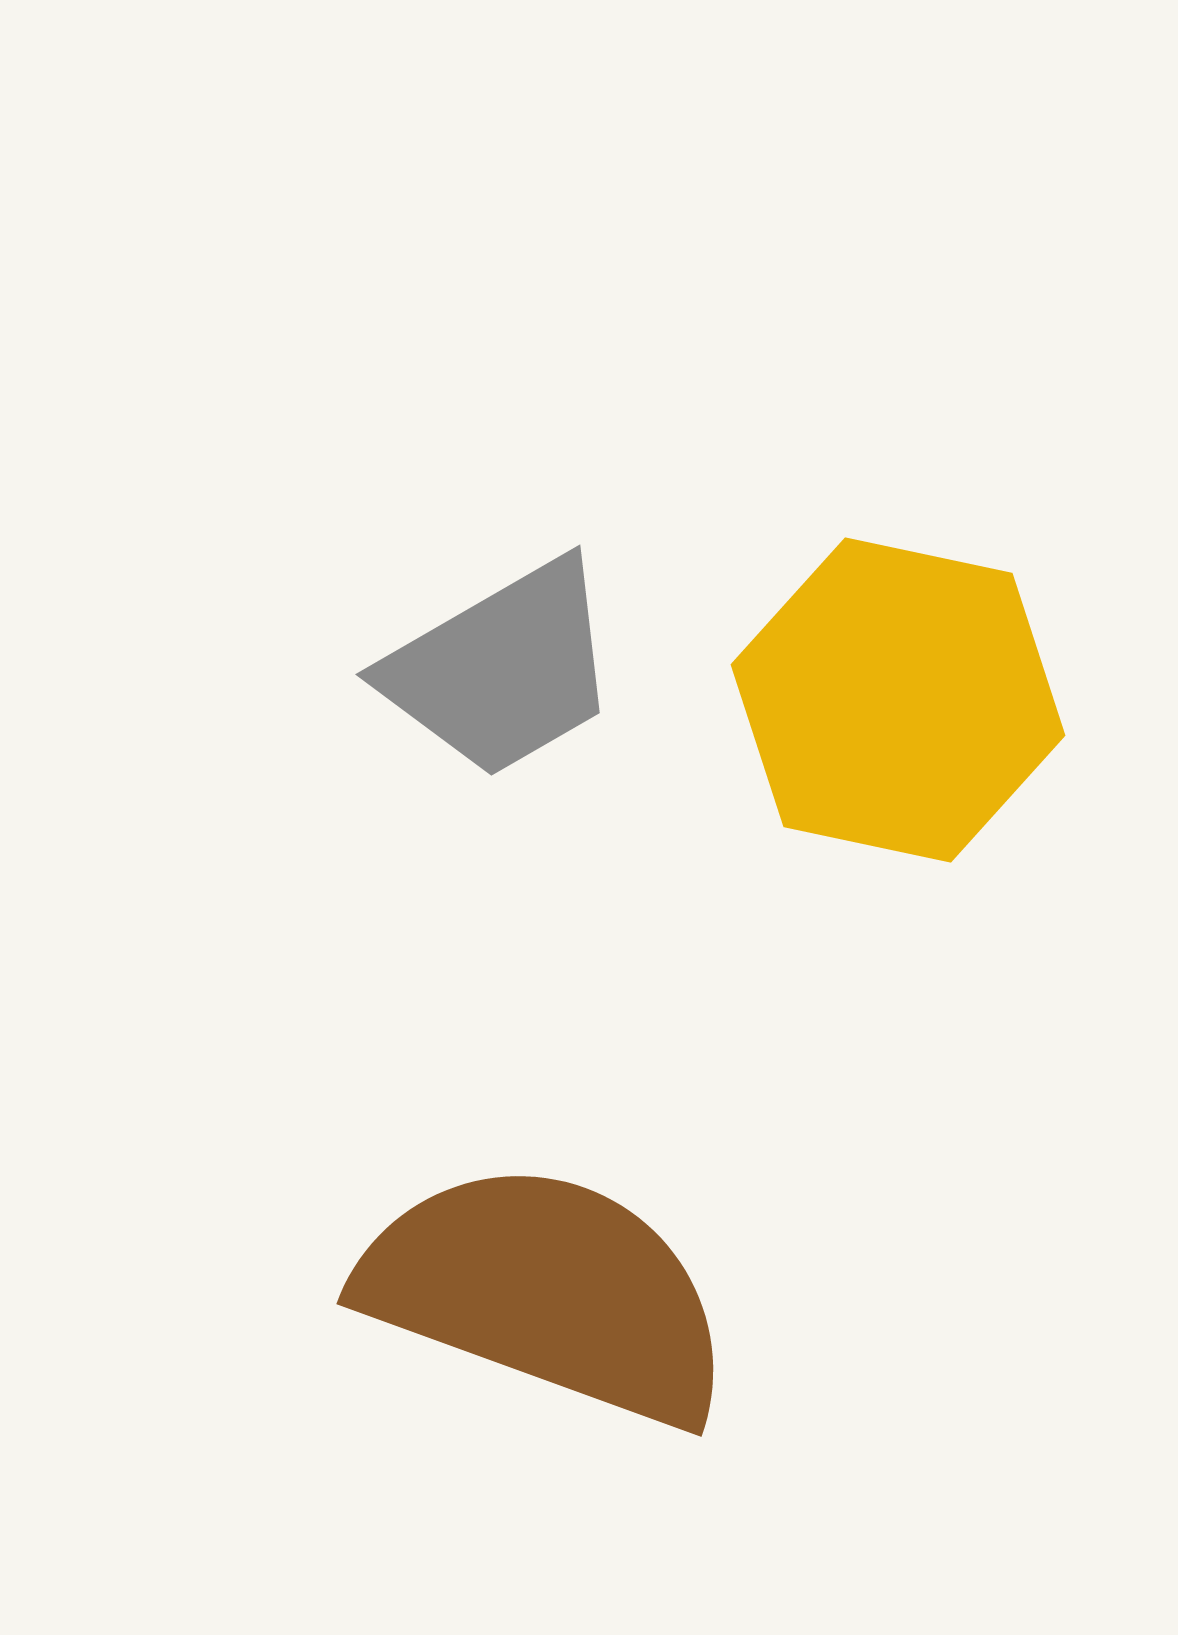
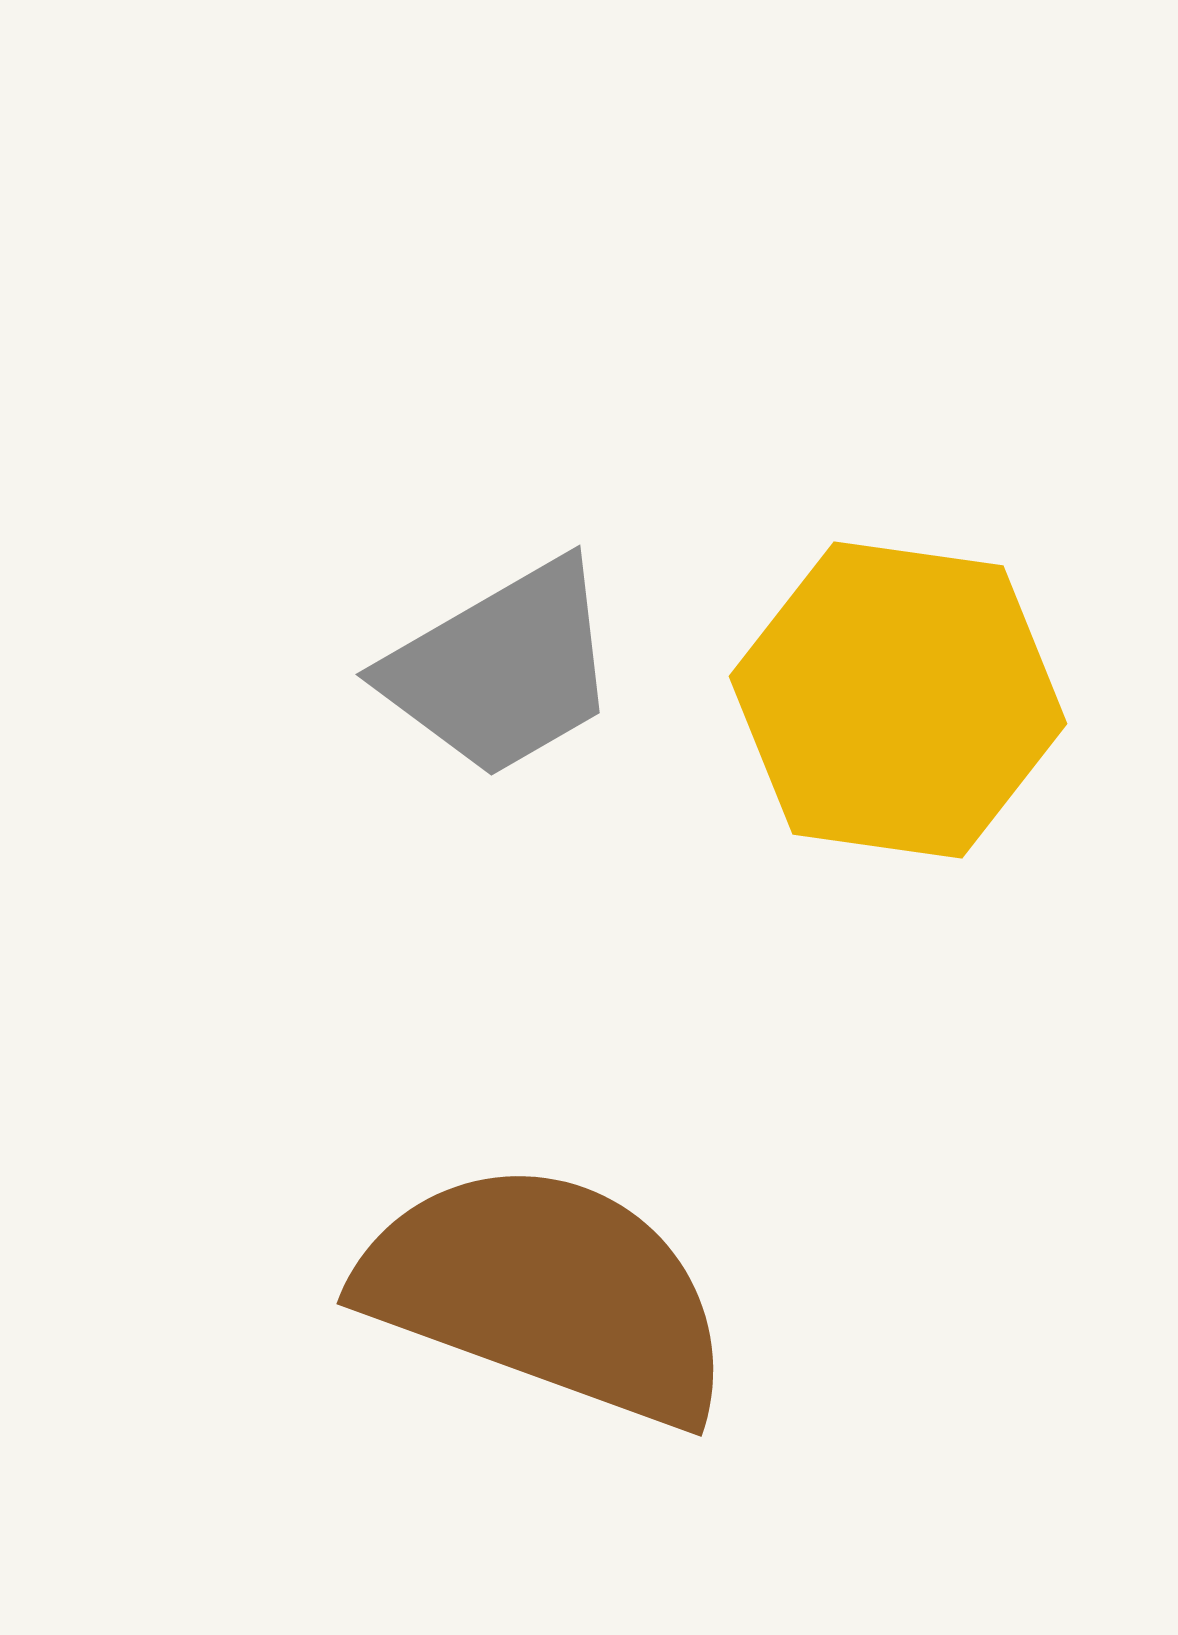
yellow hexagon: rotated 4 degrees counterclockwise
